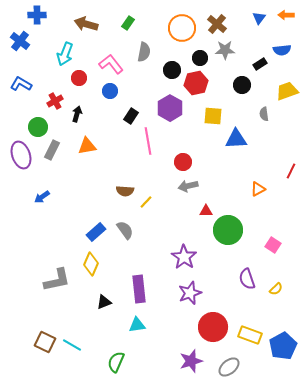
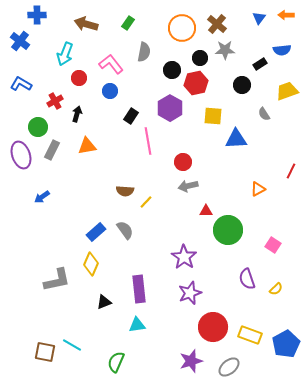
gray semicircle at (264, 114): rotated 24 degrees counterclockwise
brown square at (45, 342): moved 10 px down; rotated 15 degrees counterclockwise
blue pentagon at (283, 346): moved 3 px right, 2 px up
